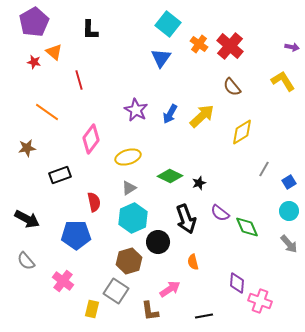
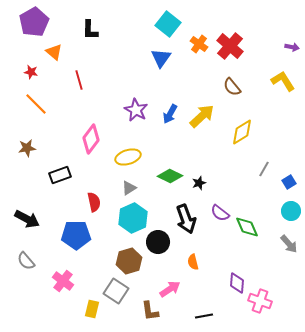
red star at (34, 62): moved 3 px left, 10 px down
orange line at (47, 112): moved 11 px left, 8 px up; rotated 10 degrees clockwise
cyan circle at (289, 211): moved 2 px right
